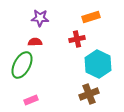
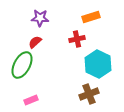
red semicircle: rotated 40 degrees counterclockwise
